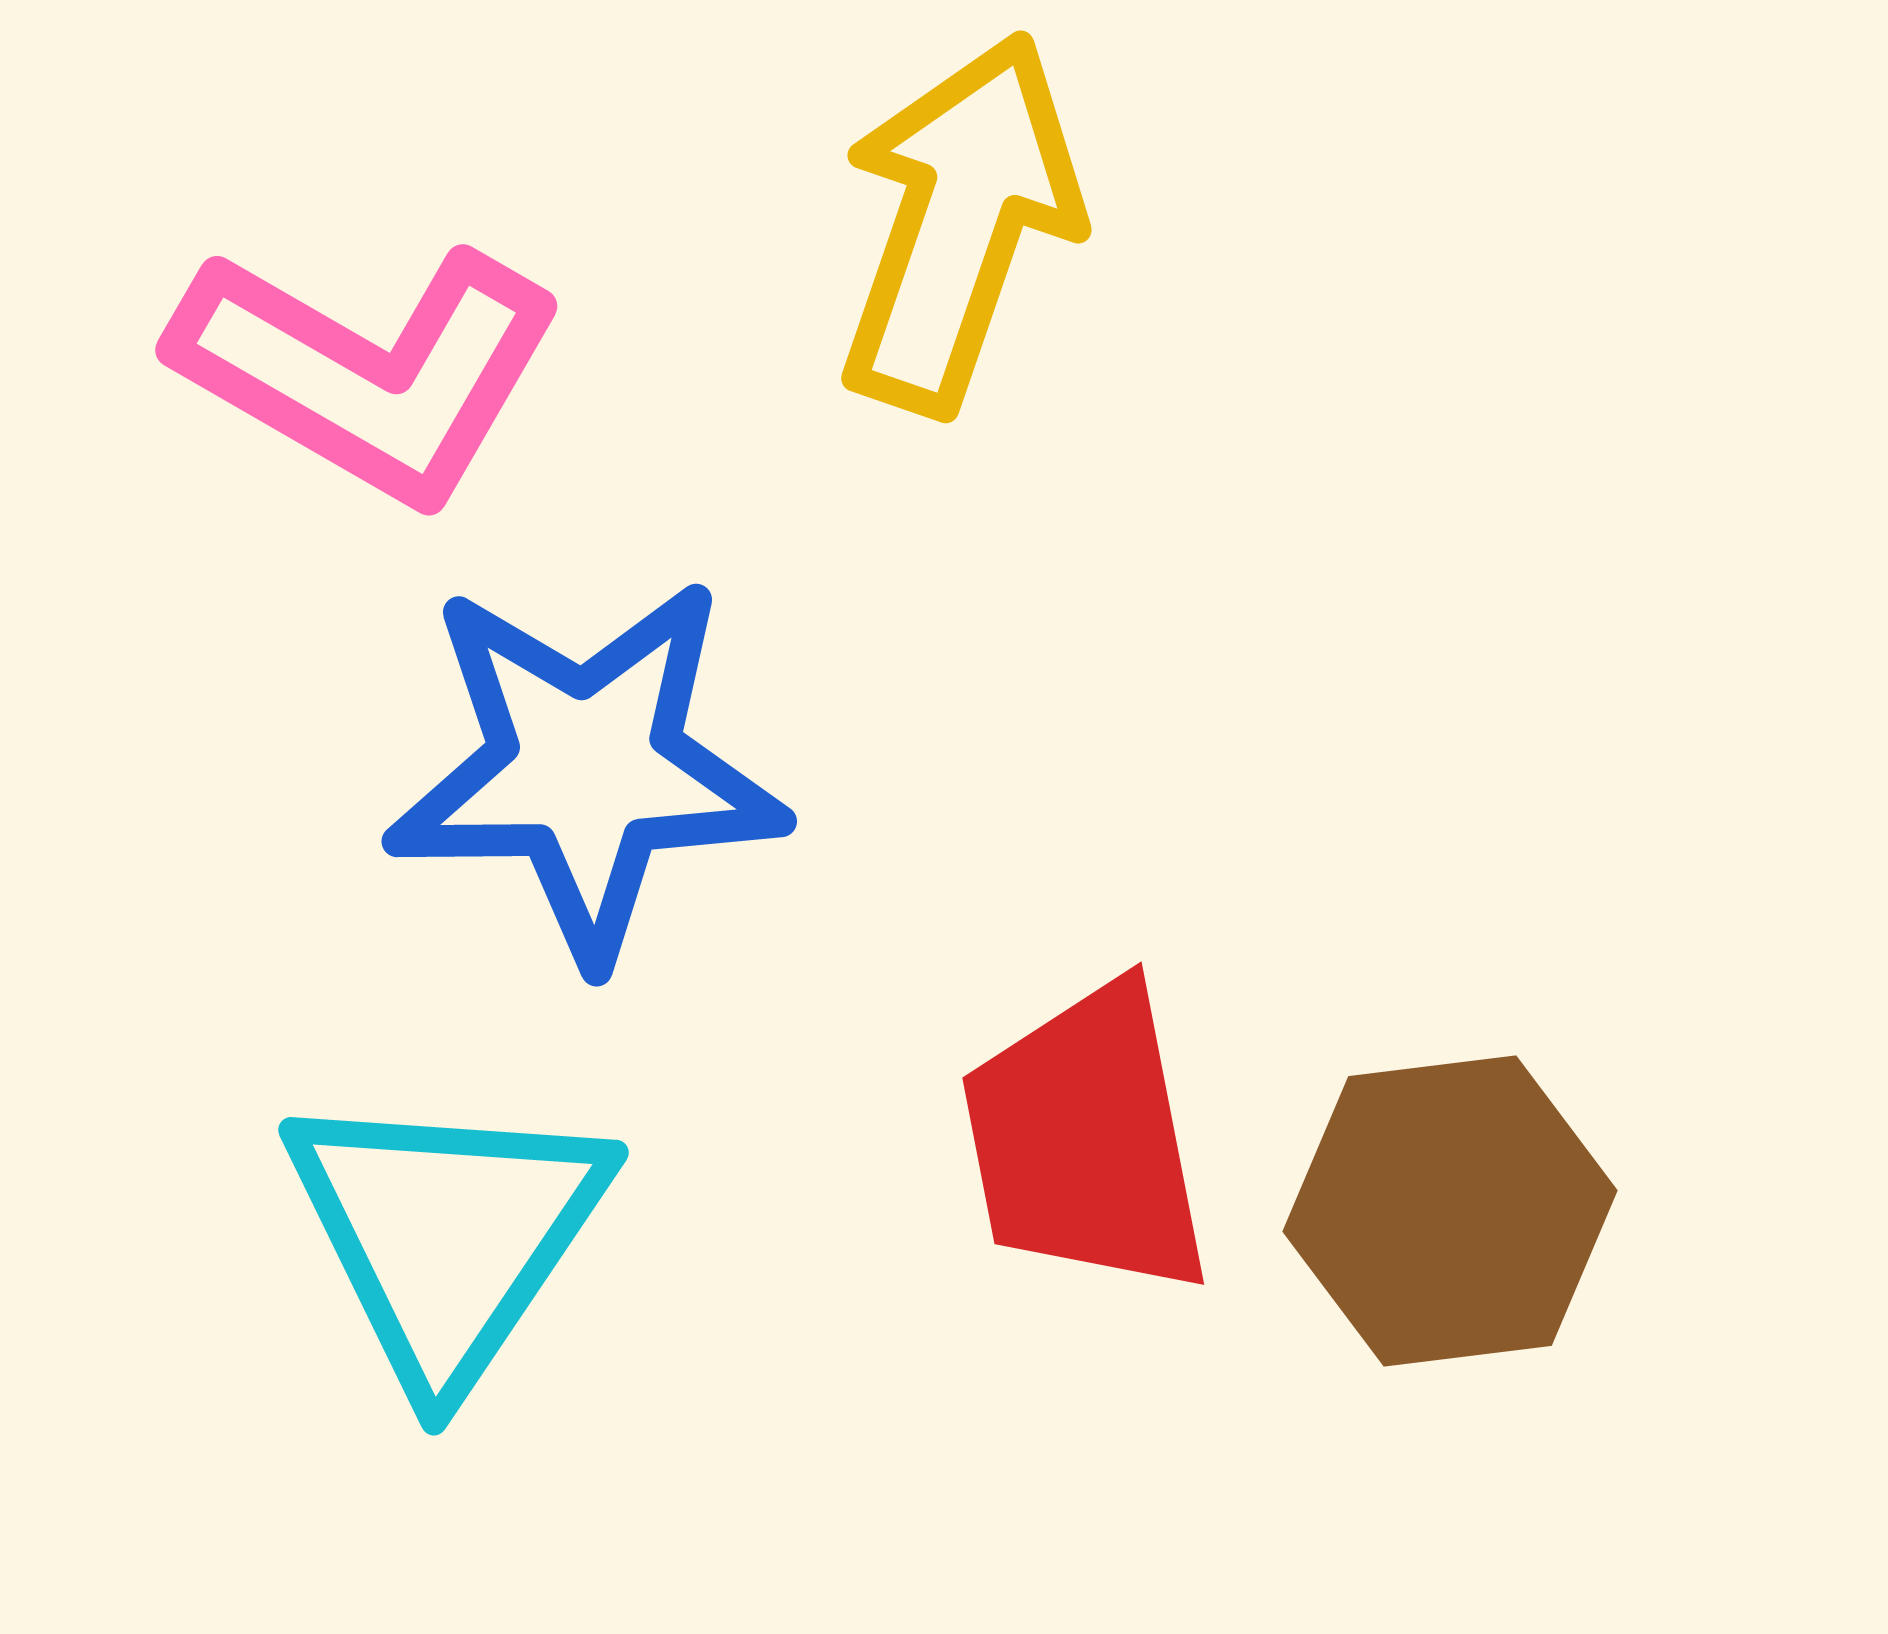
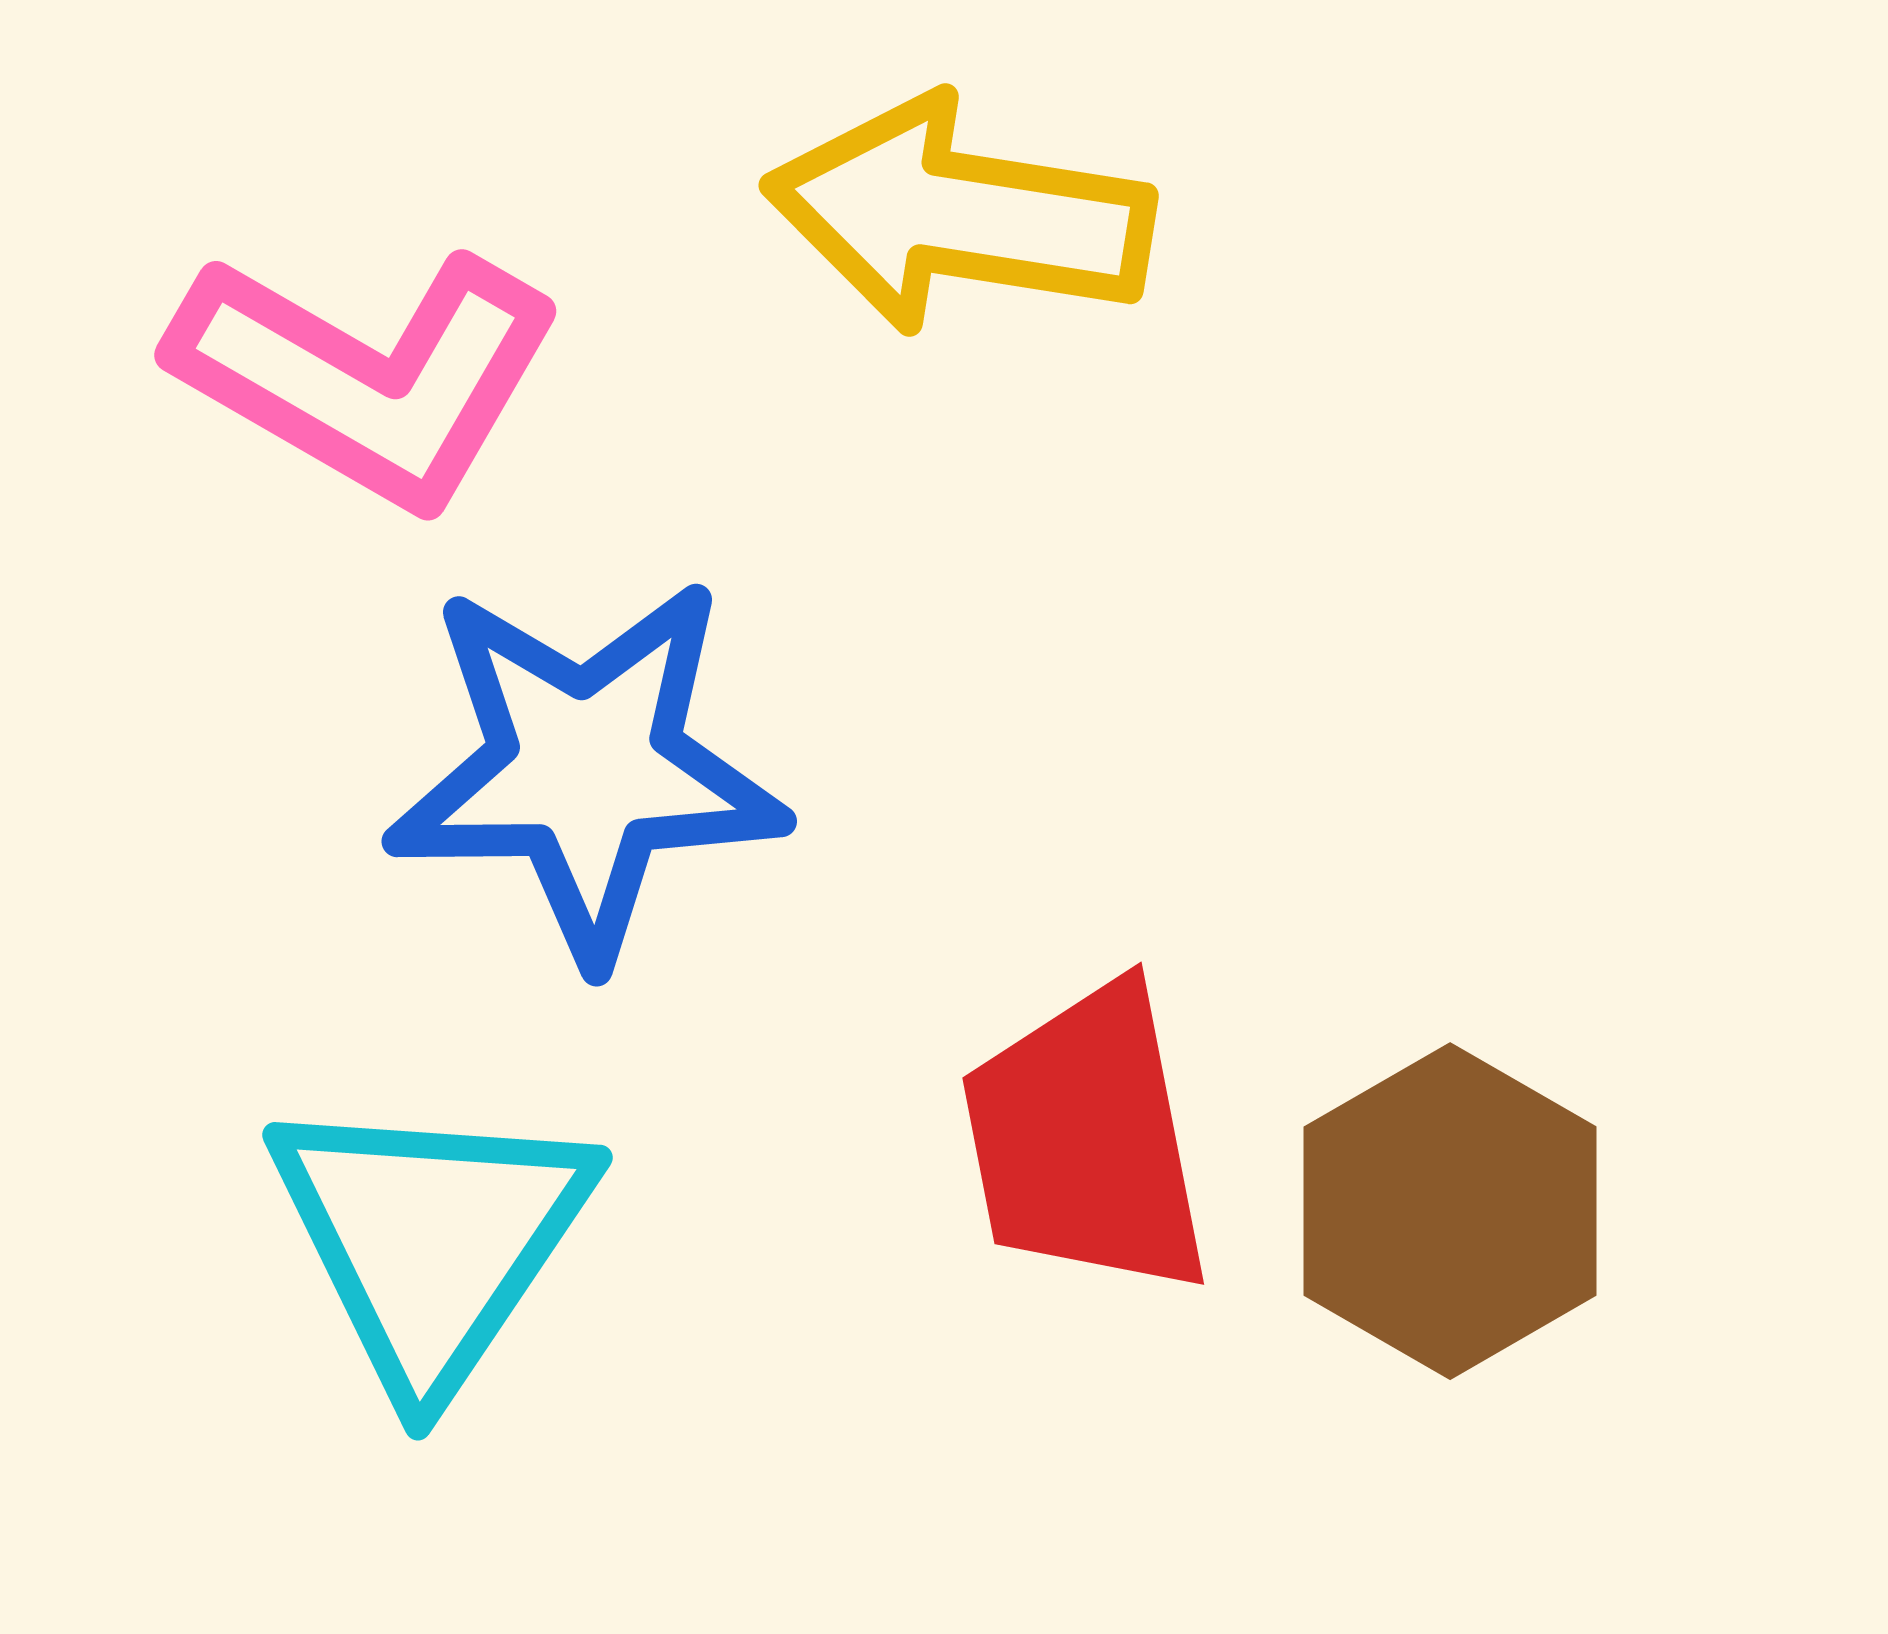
yellow arrow: moved 8 px up; rotated 100 degrees counterclockwise
pink L-shape: moved 1 px left, 5 px down
brown hexagon: rotated 23 degrees counterclockwise
cyan triangle: moved 16 px left, 5 px down
